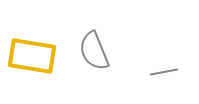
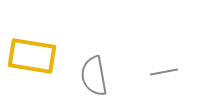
gray semicircle: moved 25 px down; rotated 12 degrees clockwise
